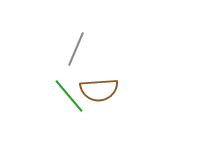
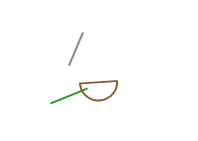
green line: rotated 72 degrees counterclockwise
